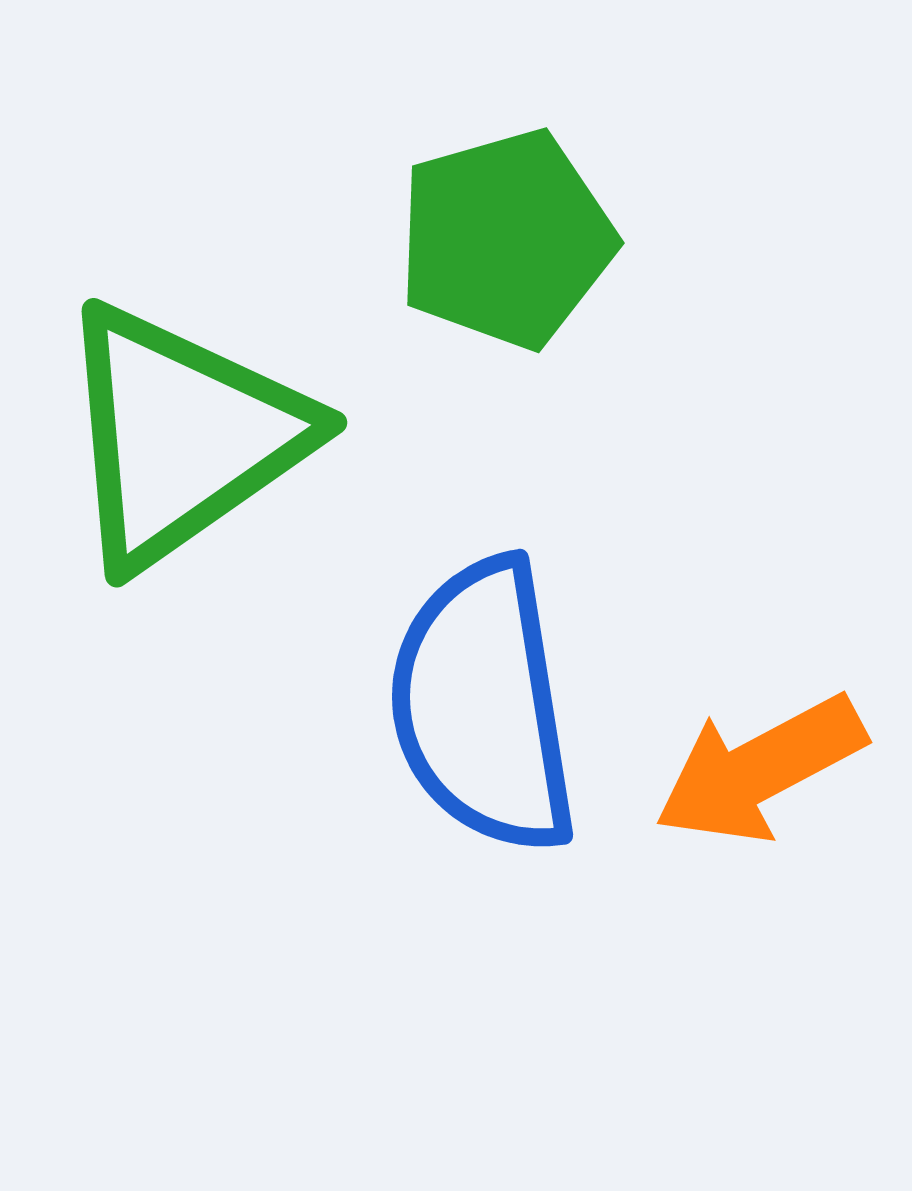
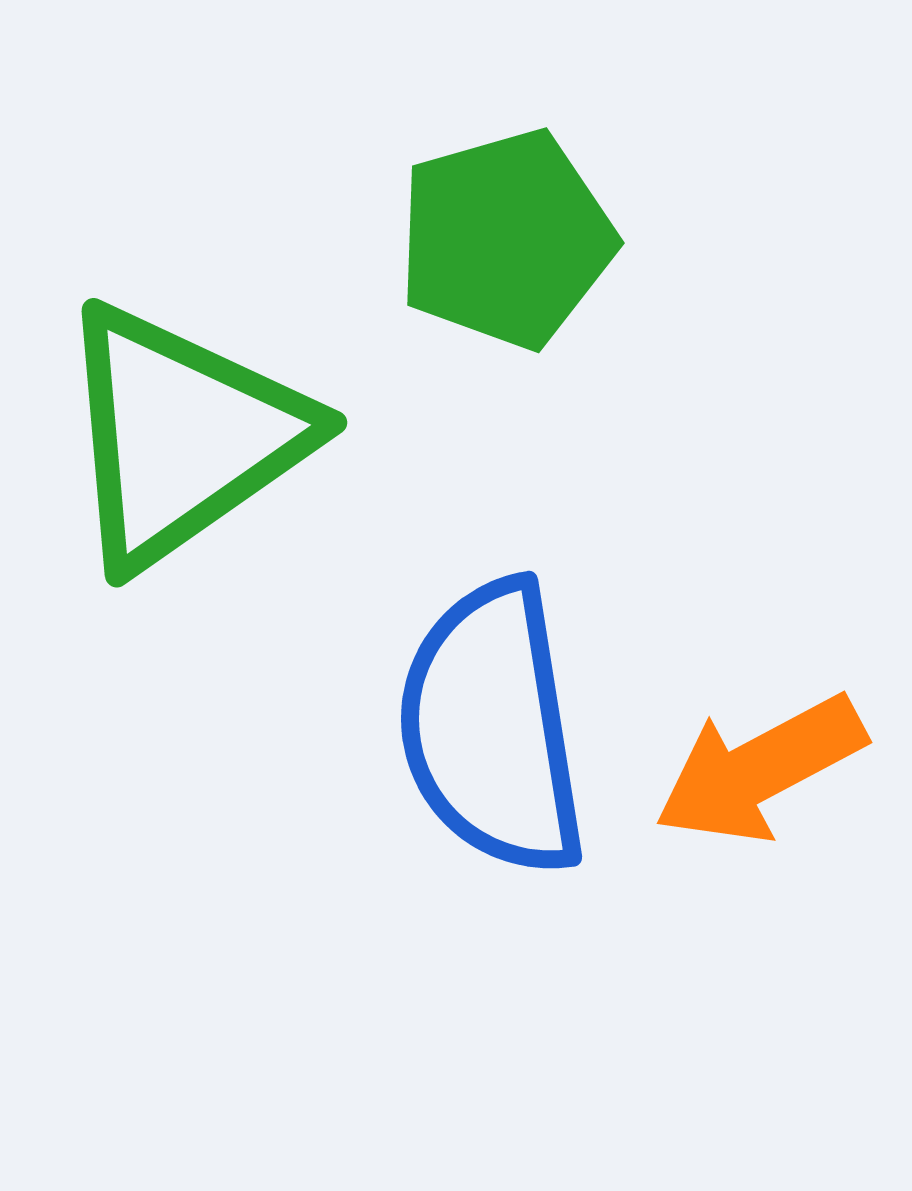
blue semicircle: moved 9 px right, 22 px down
